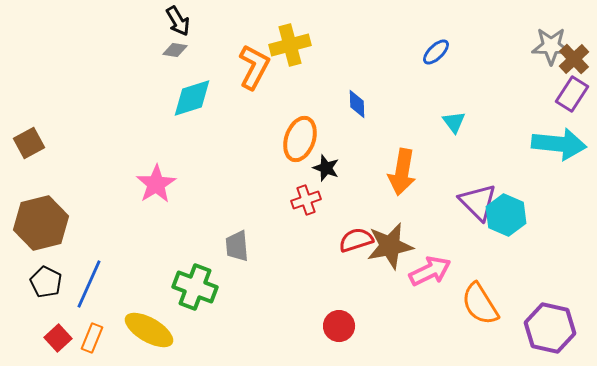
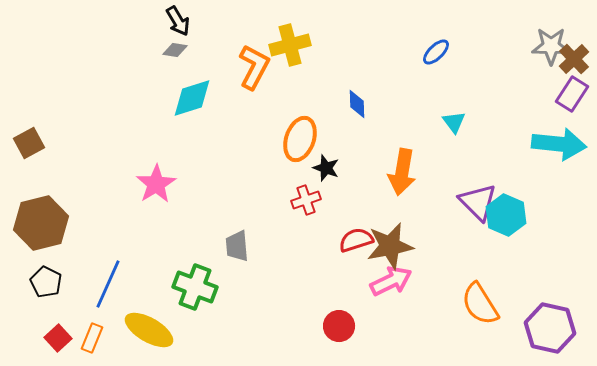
pink arrow: moved 39 px left, 10 px down
blue line: moved 19 px right
